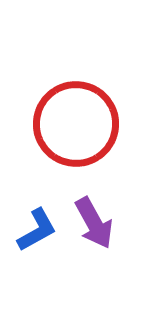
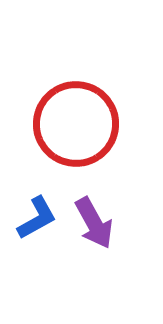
blue L-shape: moved 12 px up
